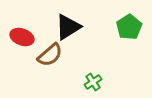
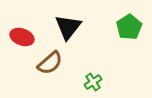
black triangle: rotated 20 degrees counterclockwise
brown semicircle: moved 8 px down
